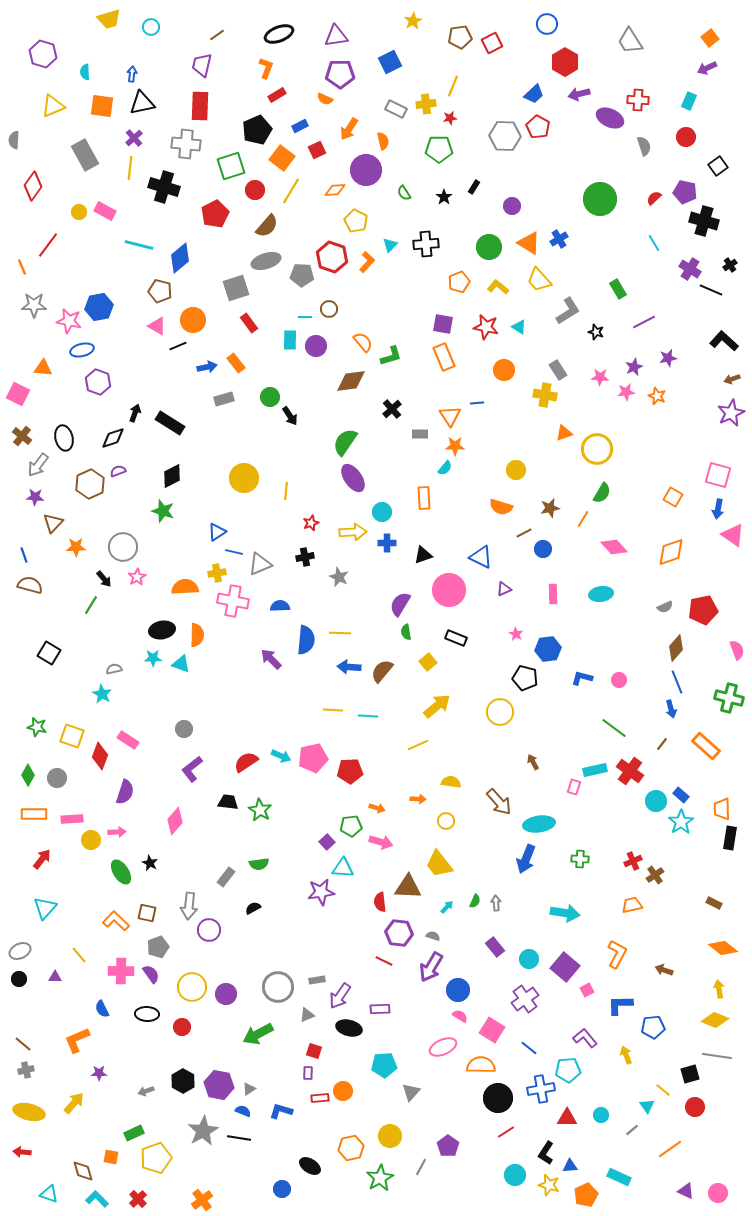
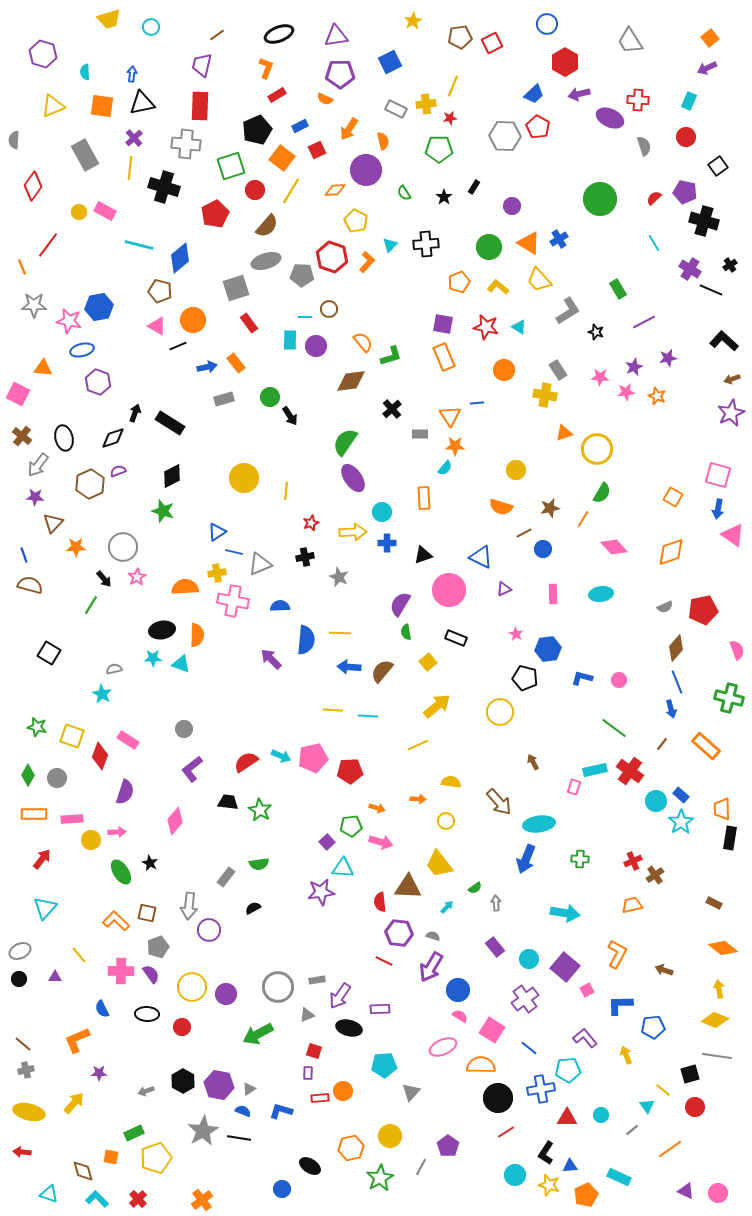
green semicircle at (475, 901): moved 13 px up; rotated 32 degrees clockwise
